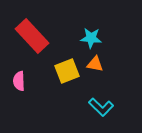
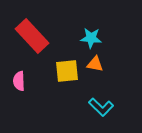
yellow square: rotated 15 degrees clockwise
